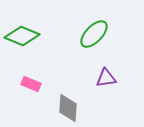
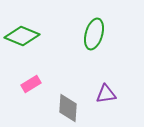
green ellipse: rotated 28 degrees counterclockwise
purple triangle: moved 16 px down
pink rectangle: rotated 54 degrees counterclockwise
